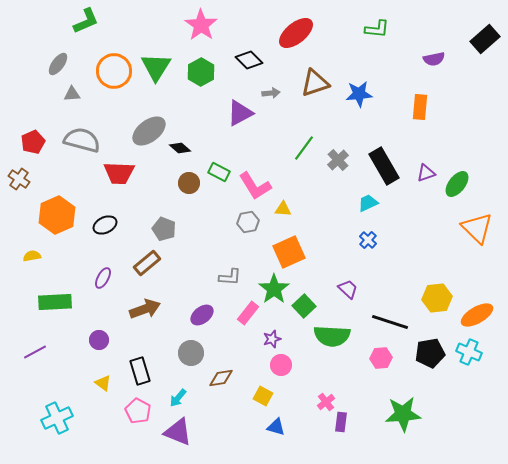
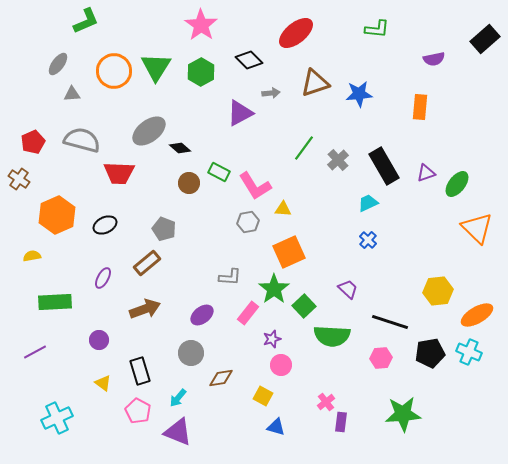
yellow hexagon at (437, 298): moved 1 px right, 7 px up
